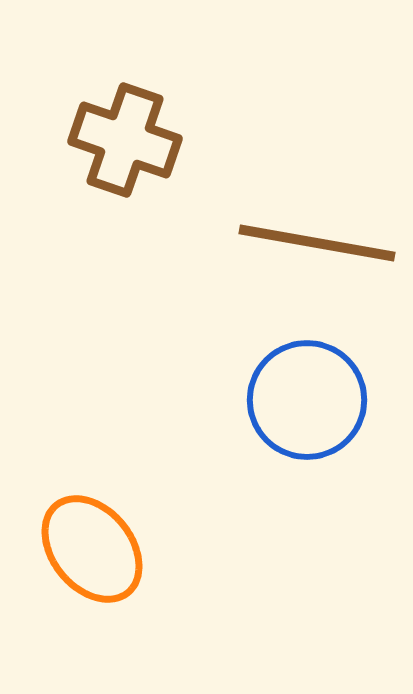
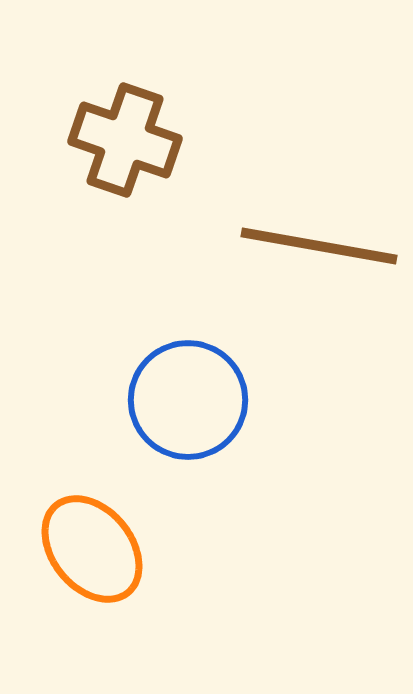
brown line: moved 2 px right, 3 px down
blue circle: moved 119 px left
